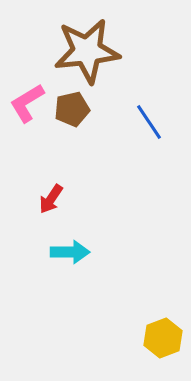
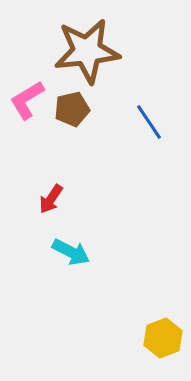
pink L-shape: moved 3 px up
cyan arrow: moved 1 px right; rotated 27 degrees clockwise
